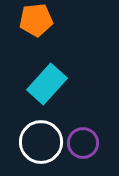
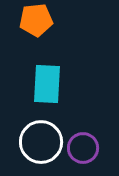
cyan rectangle: rotated 39 degrees counterclockwise
purple circle: moved 5 px down
